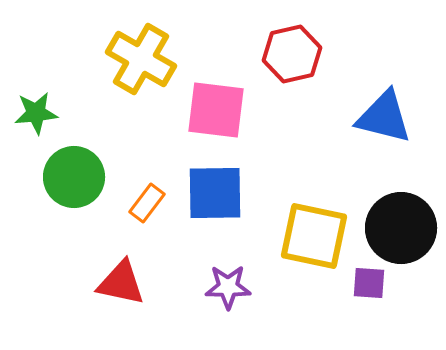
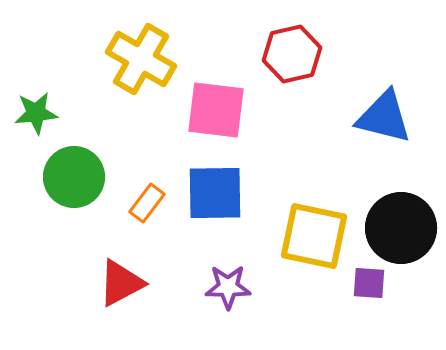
red triangle: rotated 40 degrees counterclockwise
